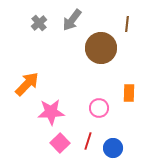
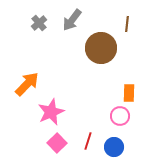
pink circle: moved 21 px right, 8 px down
pink star: rotated 20 degrees counterclockwise
pink square: moved 3 px left
blue circle: moved 1 px right, 1 px up
